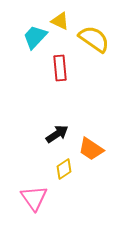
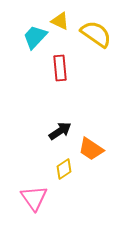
yellow semicircle: moved 2 px right, 5 px up
black arrow: moved 3 px right, 3 px up
